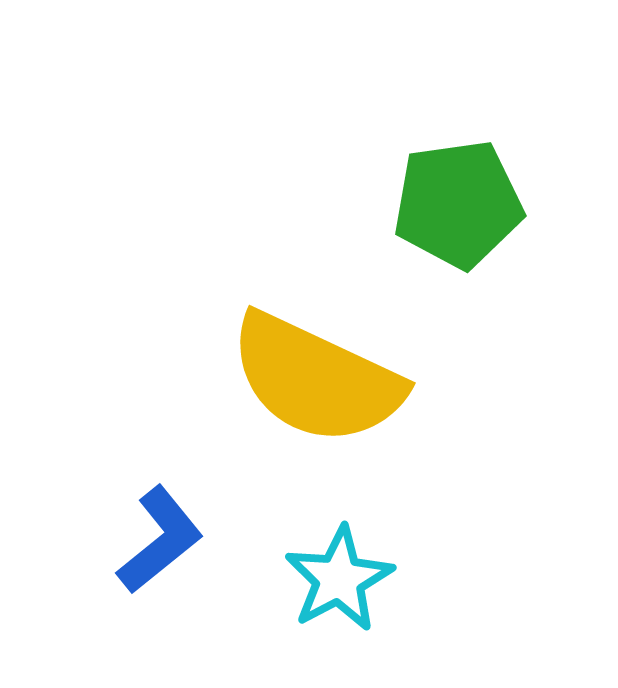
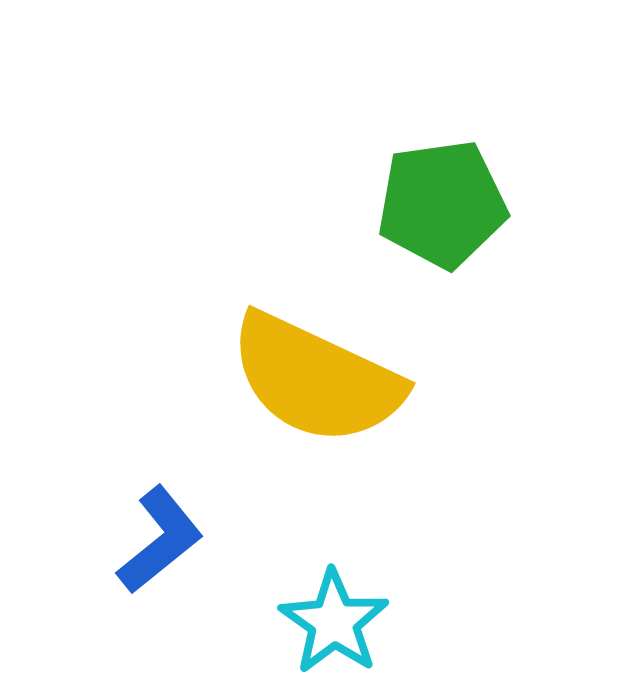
green pentagon: moved 16 px left
cyan star: moved 5 px left, 43 px down; rotated 9 degrees counterclockwise
